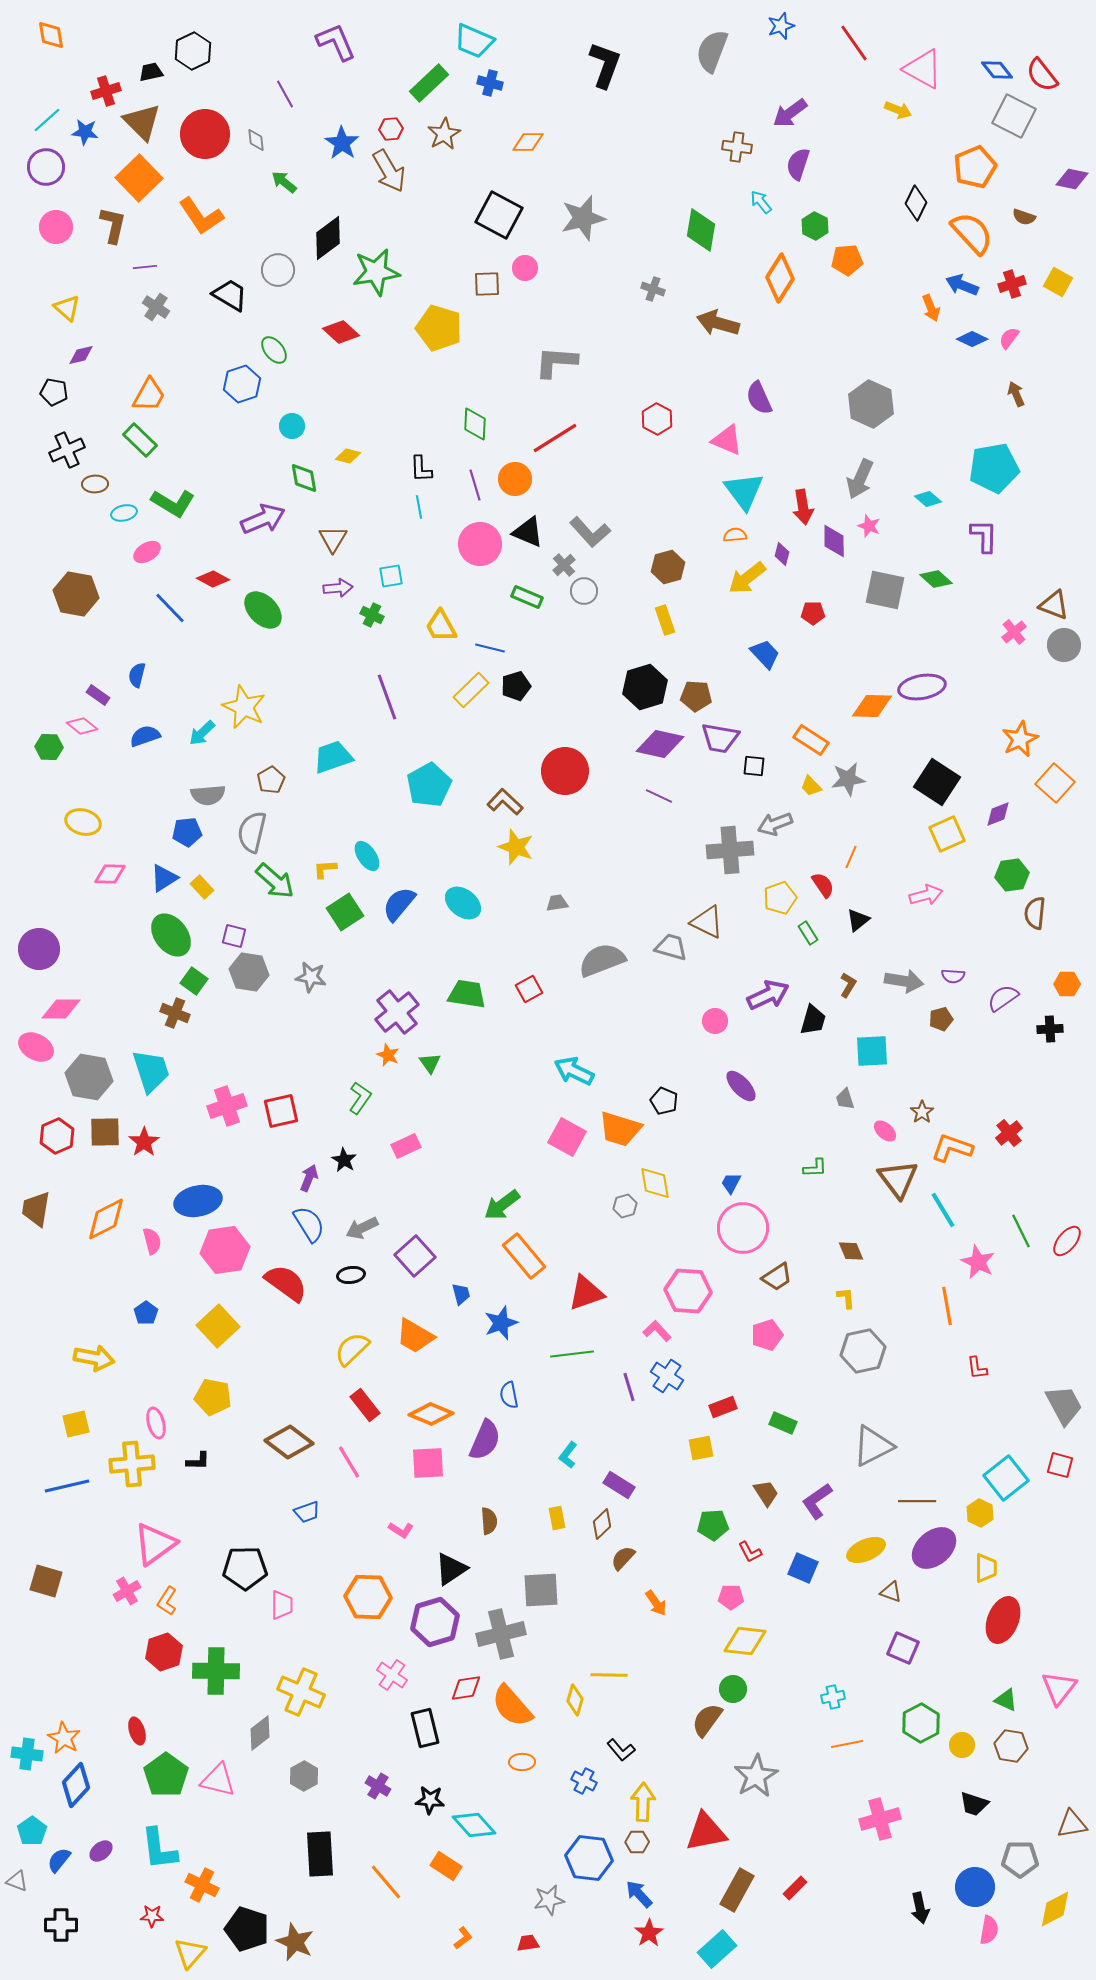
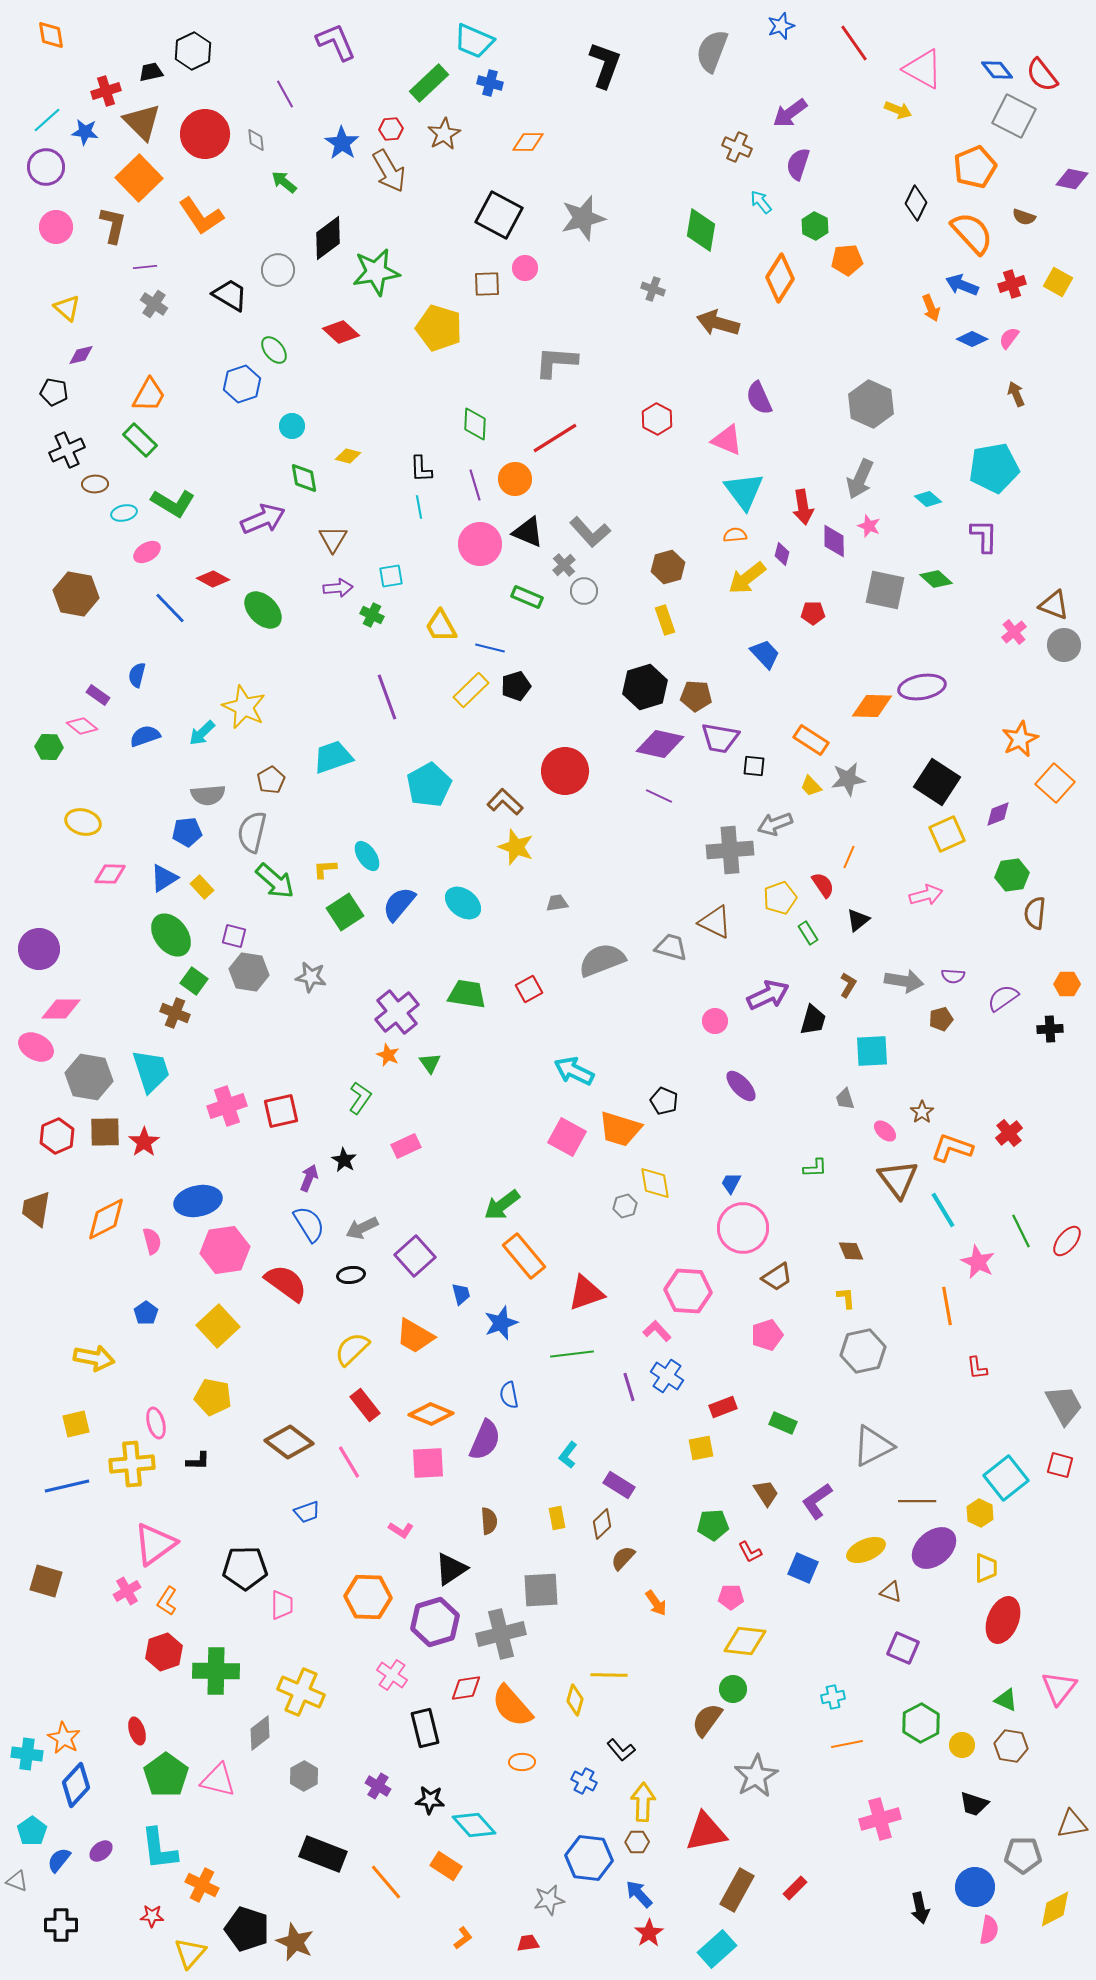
brown cross at (737, 147): rotated 16 degrees clockwise
gray cross at (156, 307): moved 2 px left, 3 px up
orange line at (851, 857): moved 2 px left
brown triangle at (707, 922): moved 8 px right
black rectangle at (320, 1854): moved 3 px right; rotated 66 degrees counterclockwise
gray pentagon at (1020, 1859): moved 3 px right, 4 px up
